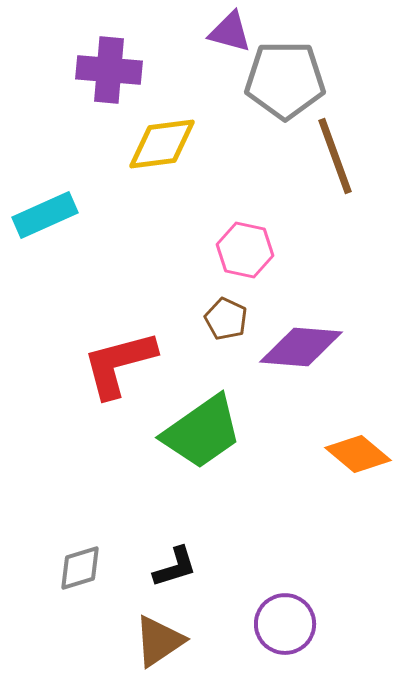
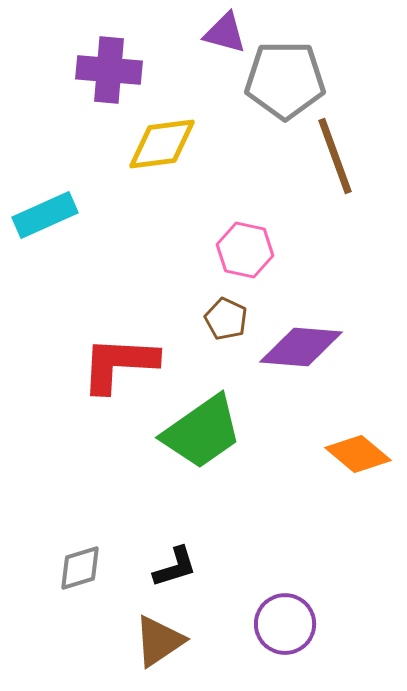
purple triangle: moved 5 px left, 1 px down
red L-shape: rotated 18 degrees clockwise
